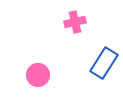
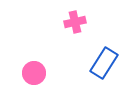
pink circle: moved 4 px left, 2 px up
